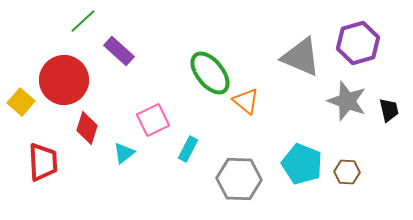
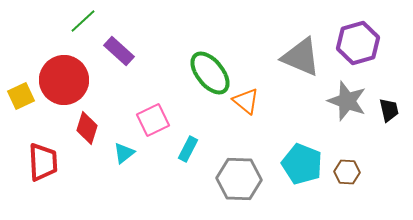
yellow square: moved 6 px up; rotated 24 degrees clockwise
